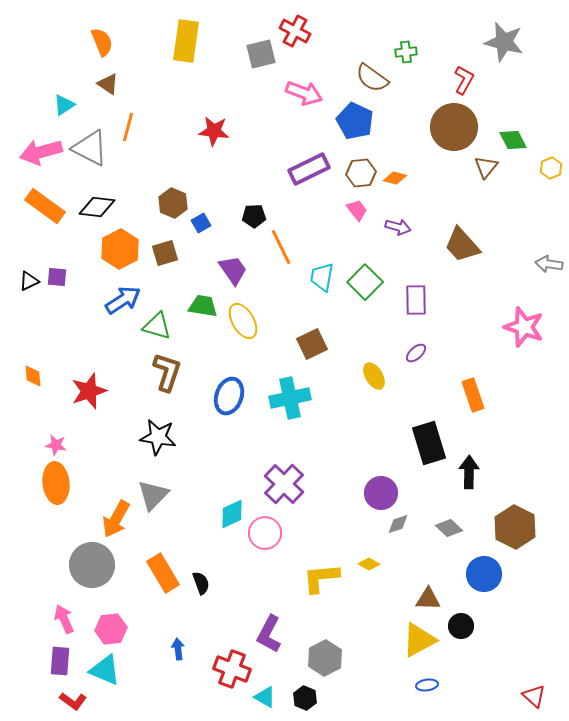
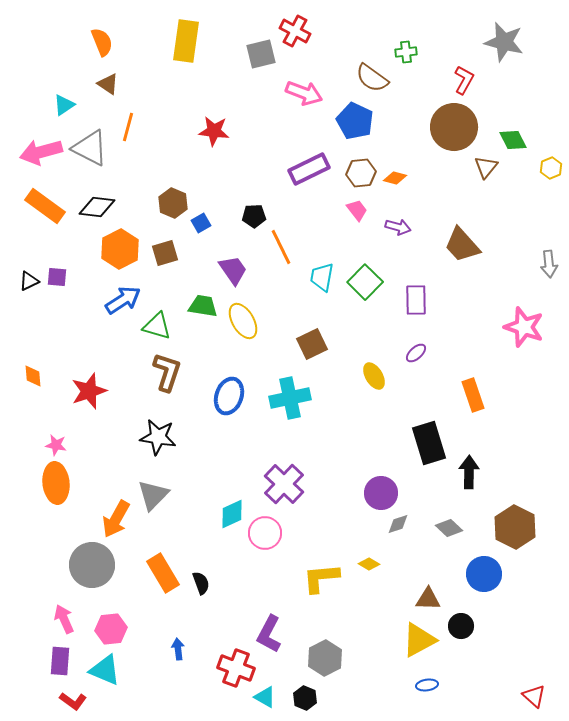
gray arrow at (549, 264): rotated 104 degrees counterclockwise
red cross at (232, 669): moved 4 px right, 1 px up
